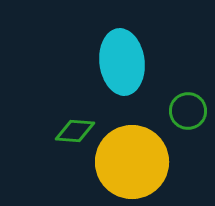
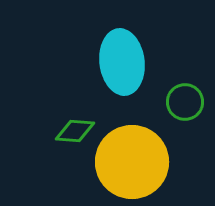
green circle: moved 3 px left, 9 px up
